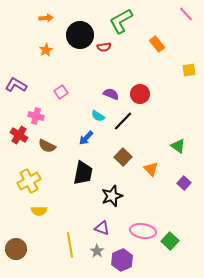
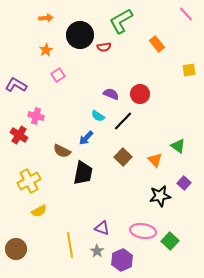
pink square: moved 3 px left, 17 px up
brown semicircle: moved 15 px right, 5 px down
orange triangle: moved 4 px right, 9 px up
black star: moved 48 px right; rotated 10 degrees clockwise
yellow semicircle: rotated 28 degrees counterclockwise
